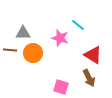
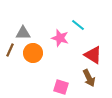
brown line: rotated 72 degrees counterclockwise
